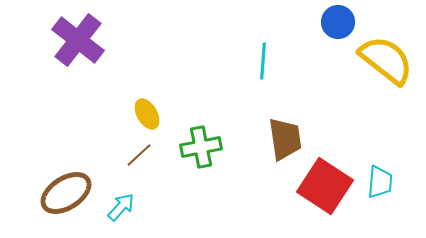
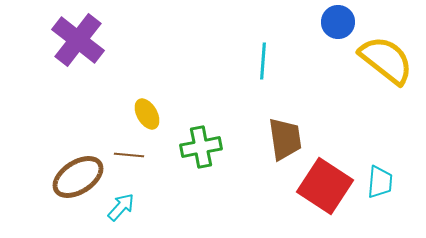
brown line: moved 10 px left; rotated 48 degrees clockwise
brown ellipse: moved 12 px right, 16 px up
